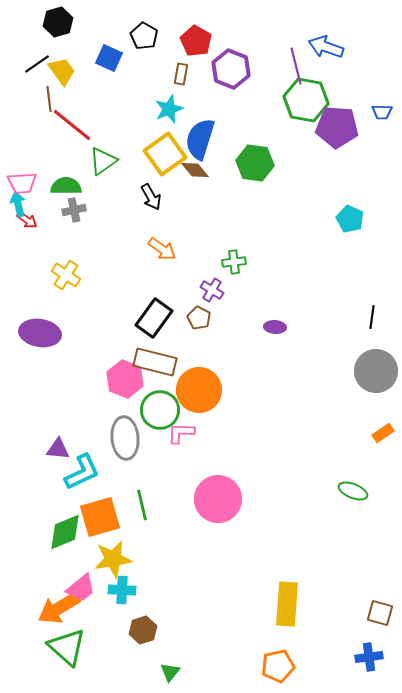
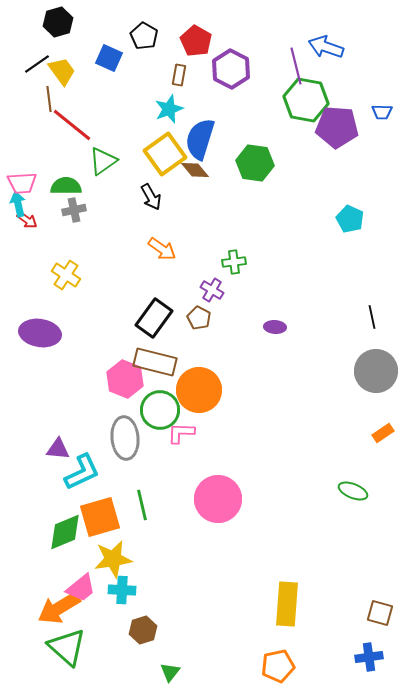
purple hexagon at (231, 69): rotated 6 degrees clockwise
brown rectangle at (181, 74): moved 2 px left, 1 px down
black line at (372, 317): rotated 20 degrees counterclockwise
